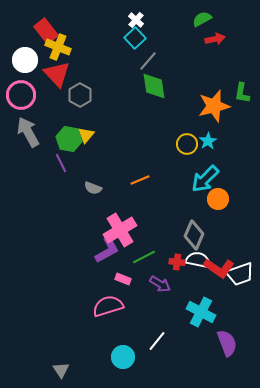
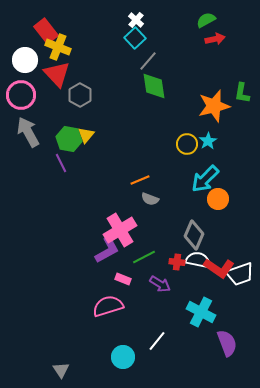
green semicircle: moved 4 px right, 1 px down
gray semicircle: moved 57 px right, 11 px down
